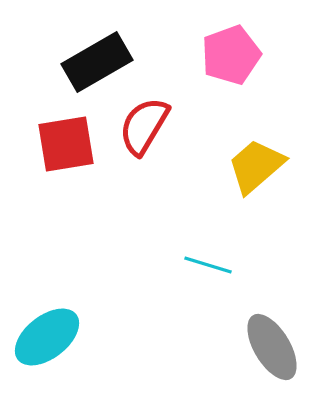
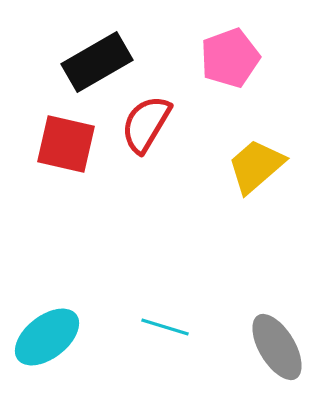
pink pentagon: moved 1 px left, 3 px down
red semicircle: moved 2 px right, 2 px up
red square: rotated 22 degrees clockwise
cyan line: moved 43 px left, 62 px down
gray ellipse: moved 5 px right
